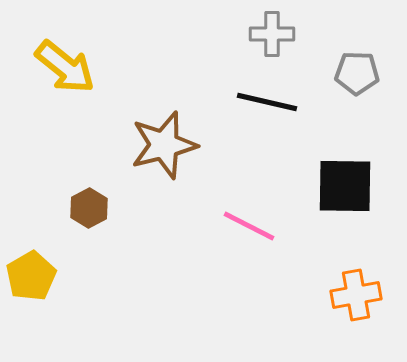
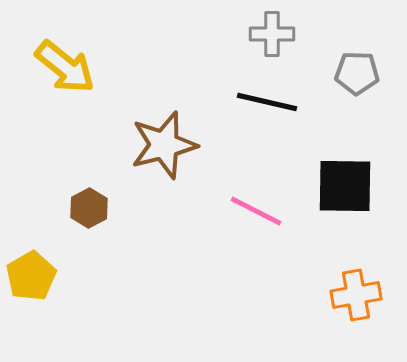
pink line: moved 7 px right, 15 px up
